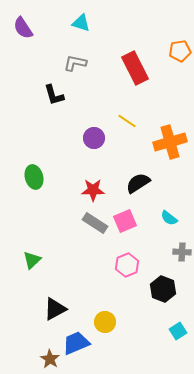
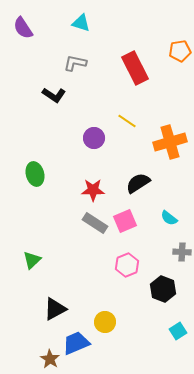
black L-shape: rotated 40 degrees counterclockwise
green ellipse: moved 1 px right, 3 px up
